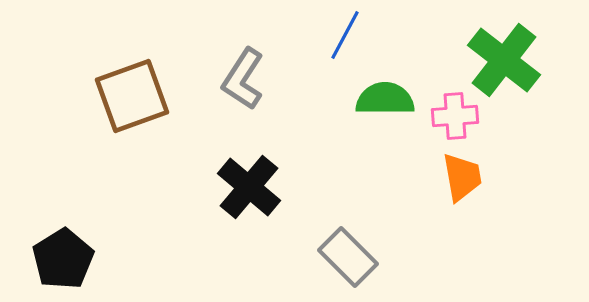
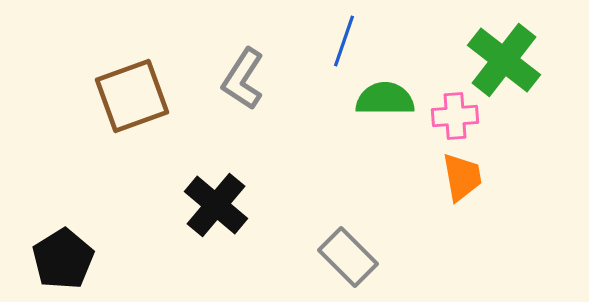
blue line: moved 1 px left, 6 px down; rotated 9 degrees counterclockwise
black cross: moved 33 px left, 18 px down
